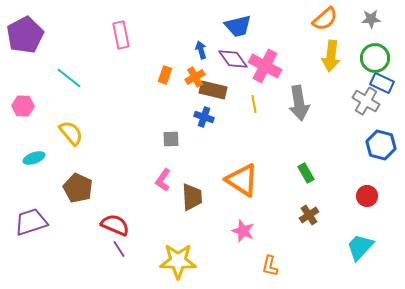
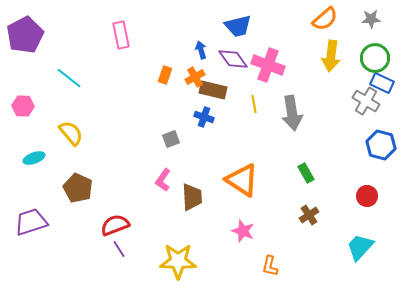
pink cross: moved 3 px right, 1 px up; rotated 8 degrees counterclockwise
gray arrow: moved 7 px left, 10 px down
gray square: rotated 18 degrees counterclockwise
red semicircle: rotated 44 degrees counterclockwise
